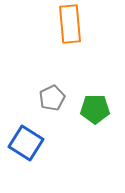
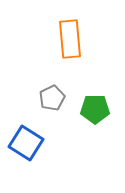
orange rectangle: moved 15 px down
